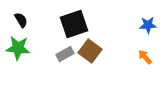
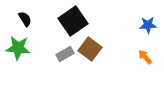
black semicircle: moved 4 px right, 1 px up
black square: moved 1 px left, 3 px up; rotated 16 degrees counterclockwise
brown square: moved 2 px up
